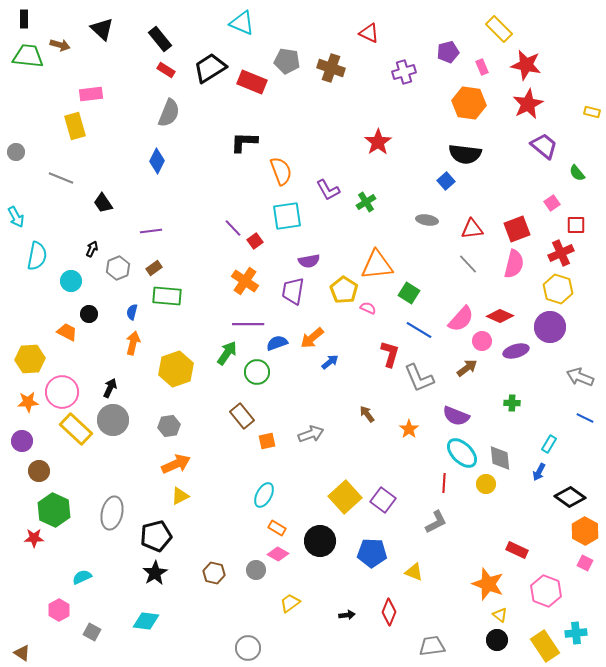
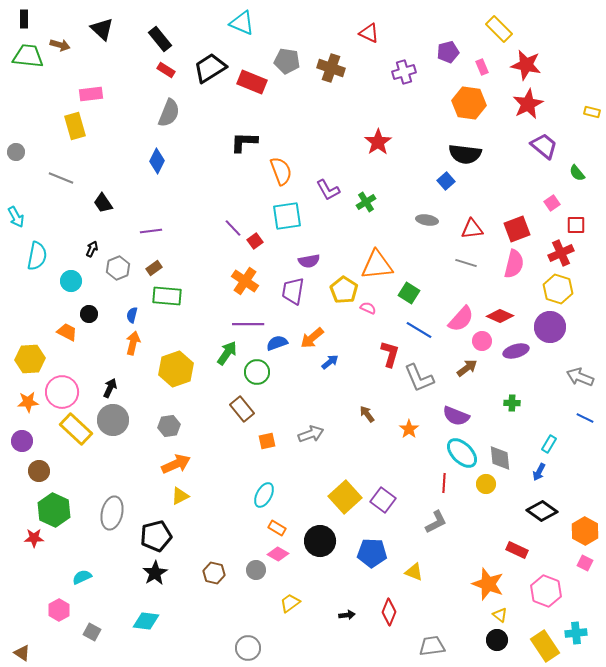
gray line at (468, 264): moved 2 px left, 1 px up; rotated 30 degrees counterclockwise
blue semicircle at (132, 312): moved 3 px down
brown rectangle at (242, 416): moved 7 px up
black diamond at (570, 497): moved 28 px left, 14 px down
